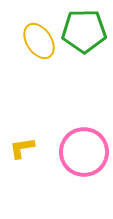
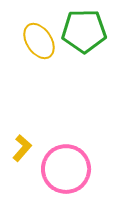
yellow L-shape: rotated 140 degrees clockwise
pink circle: moved 18 px left, 17 px down
